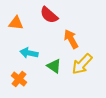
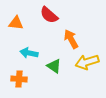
yellow arrow: moved 5 px right, 2 px up; rotated 30 degrees clockwise
orange cross: rotated 35 degrees counterclockwise
